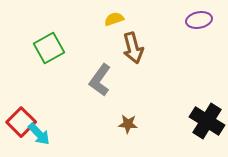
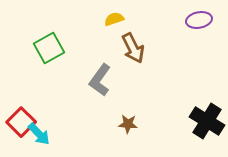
brown arrow: rotated 12 degrees counterclockwise
